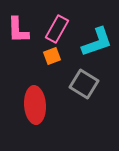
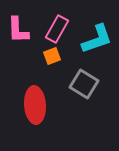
cyan L-shape: moved 3 px up
